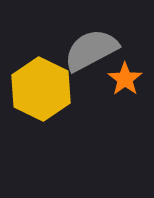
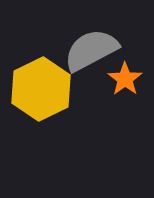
yellow hexagon: rotated 8 degrees clockwise
